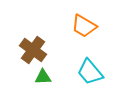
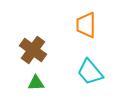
orange trapezoid: moved 2 px right, 1 px up; rotated 60 degrees clockwise
green triangle: moved 7 px left, 6 px down
